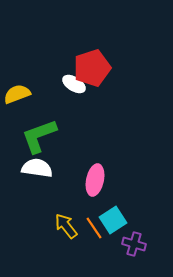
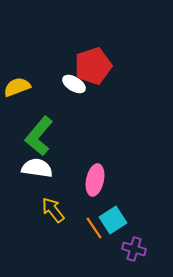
red pentagon: moved 1 px right, 2 px up
yellow semicircle: moved 7 px up
green L-shape: rotated 30 degrees counterclockwise
yellow arrow: moved 13 px left, 16 px up
purple cross: moved 5 px down
